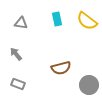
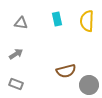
yellow semicircle: rotated 55 degrees clockwise
gray arrow: rotated 96 degrees clockwise
brown semicircle: moved 5 px right, 3 px down
gray rectangle: moved 2 px left
